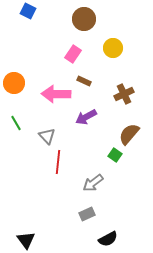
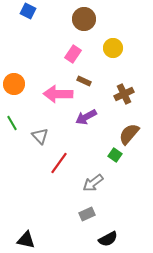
orange circle: moved 1 px down
pink arrow: moved 2 px right
green line: moved 4 px left
gray triangle: moved 7 px left
red line: moved 1 px right, 1 px down; rotated 30 degrees clockwise
black triangle: rotated 42 degrees counterclockwise
